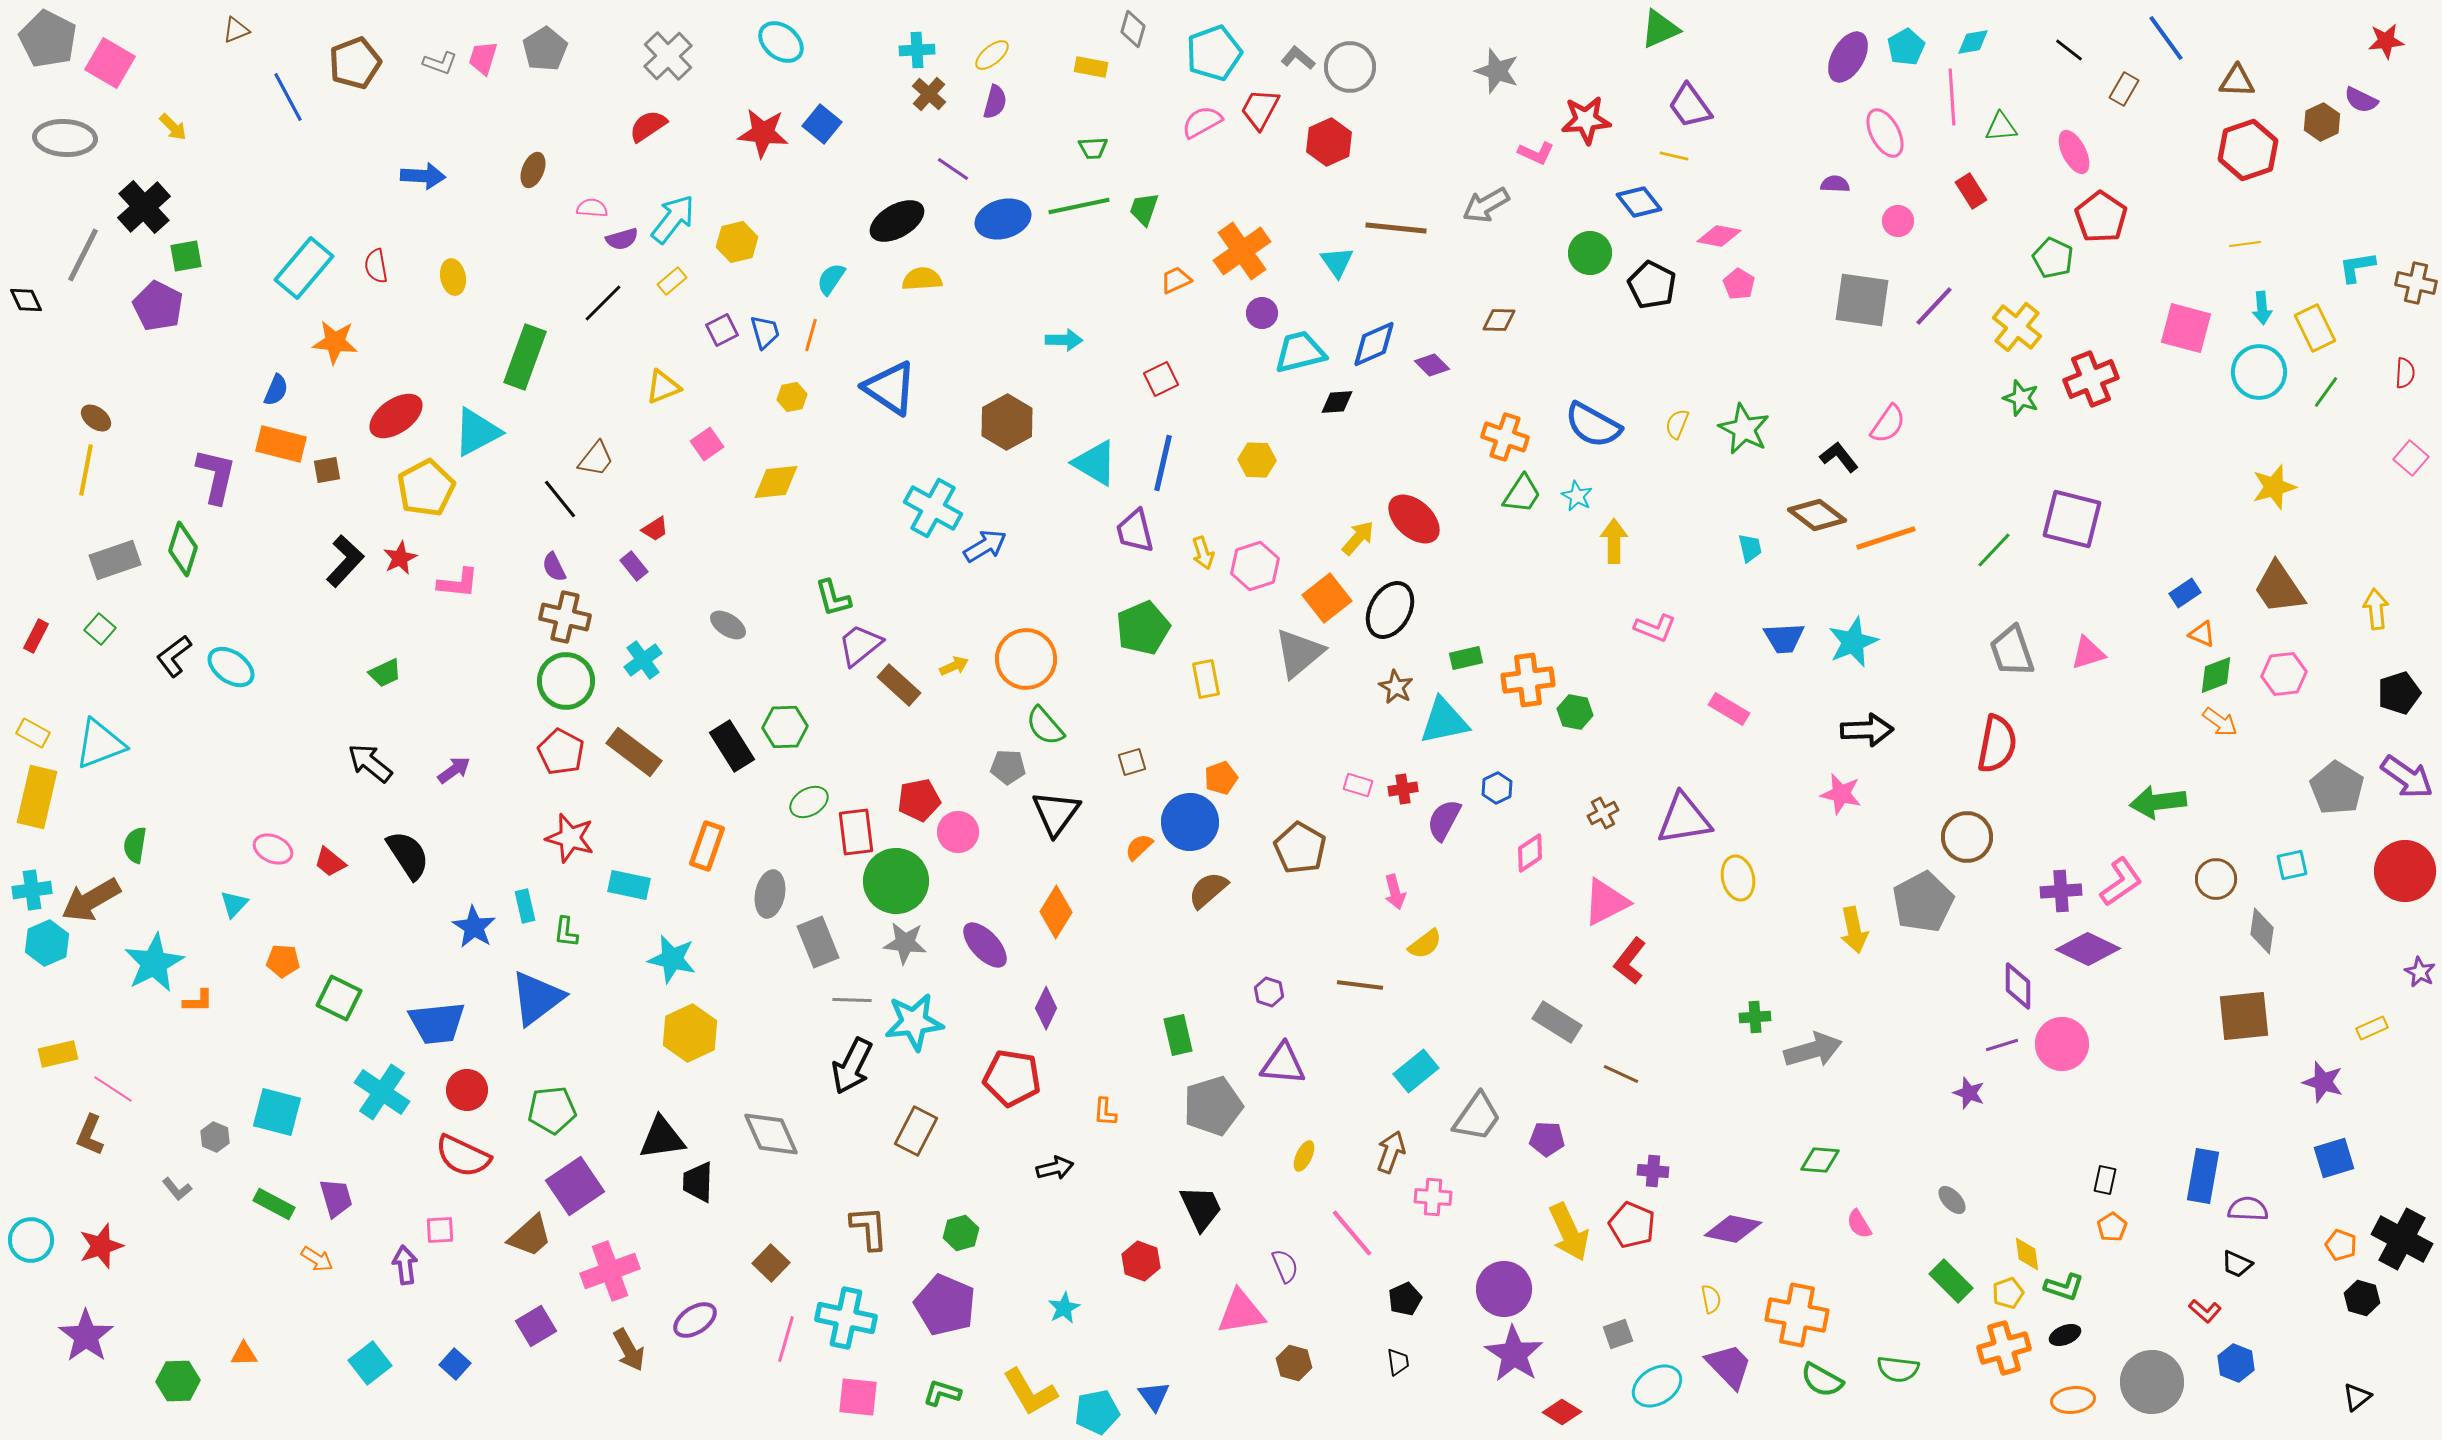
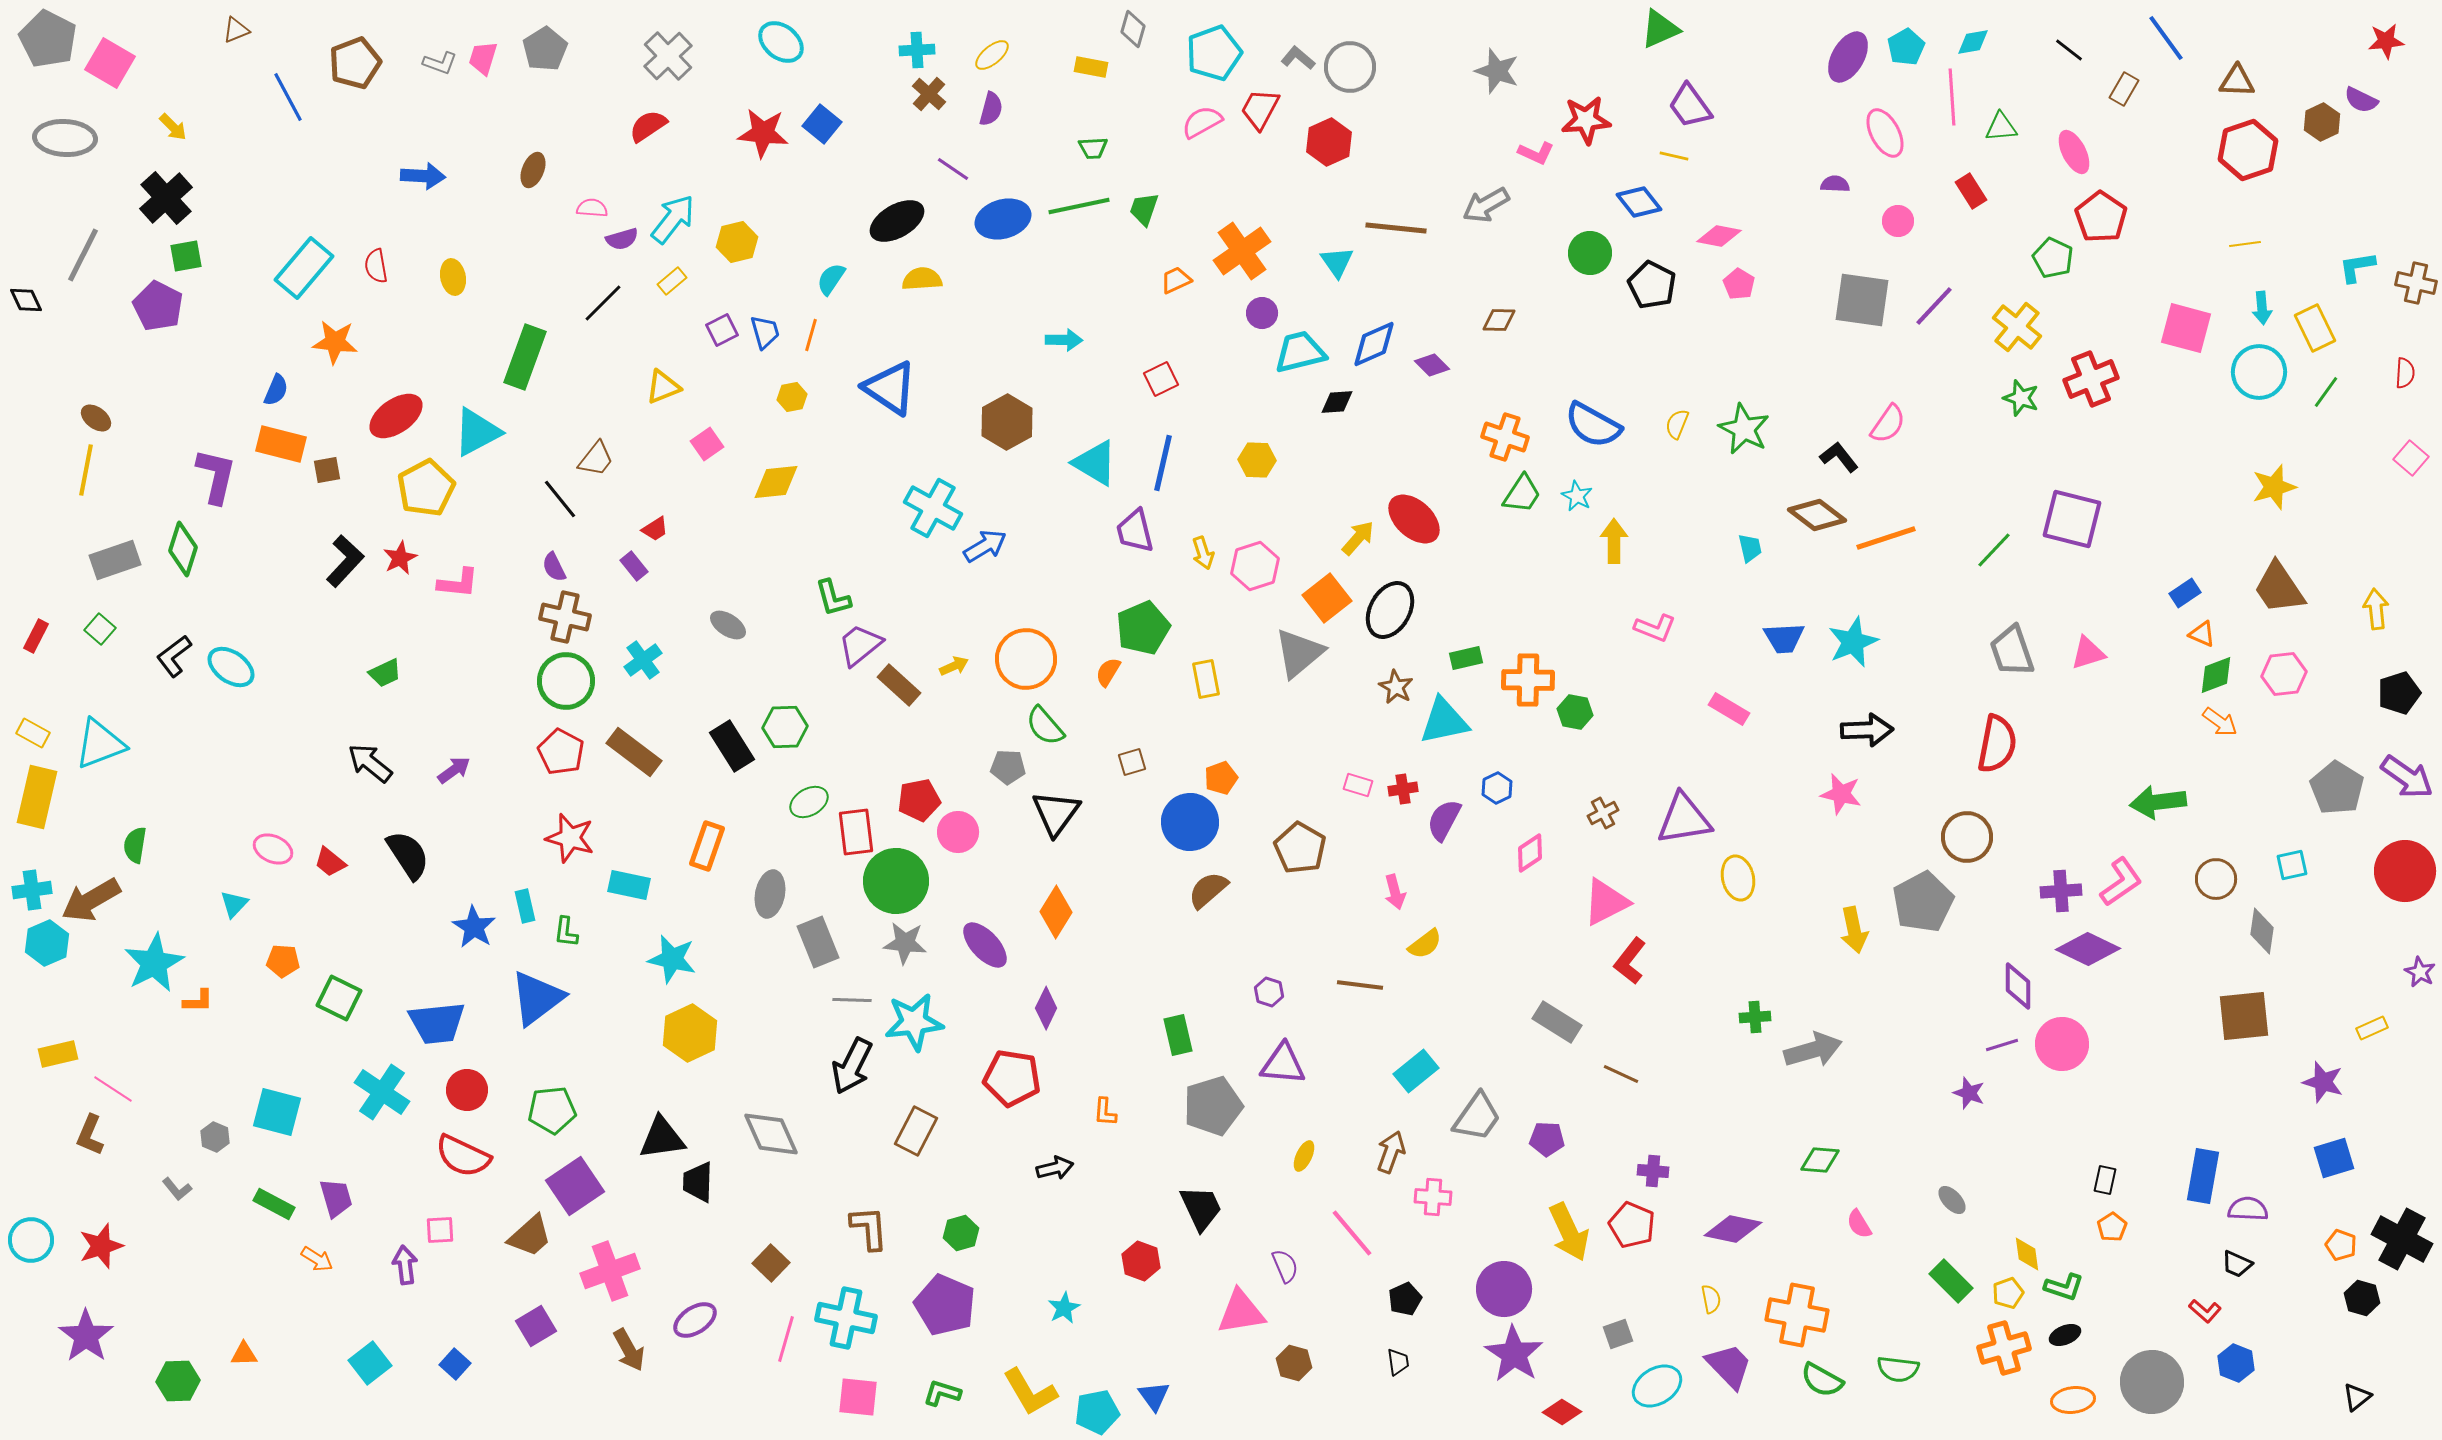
purple semicircle at (995, 102): moved 4 px left, 7 px down
black cross at (144, 207): moved 22 px right, 9 px up
orange cross at (1528, 680): rotated 9 degrees clockwise
orange semicircle at (1139, 847): moved 31 px left, 175 px up; rotated 16 degrees counterclockwise
